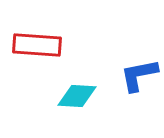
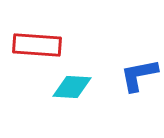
cyan diamond: moved 5 px left, 9 px up
